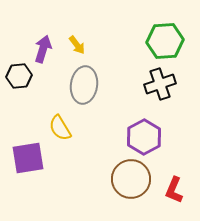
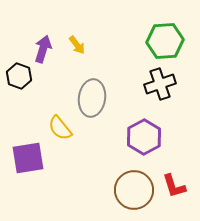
black hexagon: rotated 25 degrees clockwise
gray ellipse: moved 8 px right, 13 px down
yellow semicircle: rotated 8 degrees counterclockwise
brown circle: moved 3 px right, 11 px down
red L-shape: moved 4 px up; rotated 40 degrees counterclockwise
